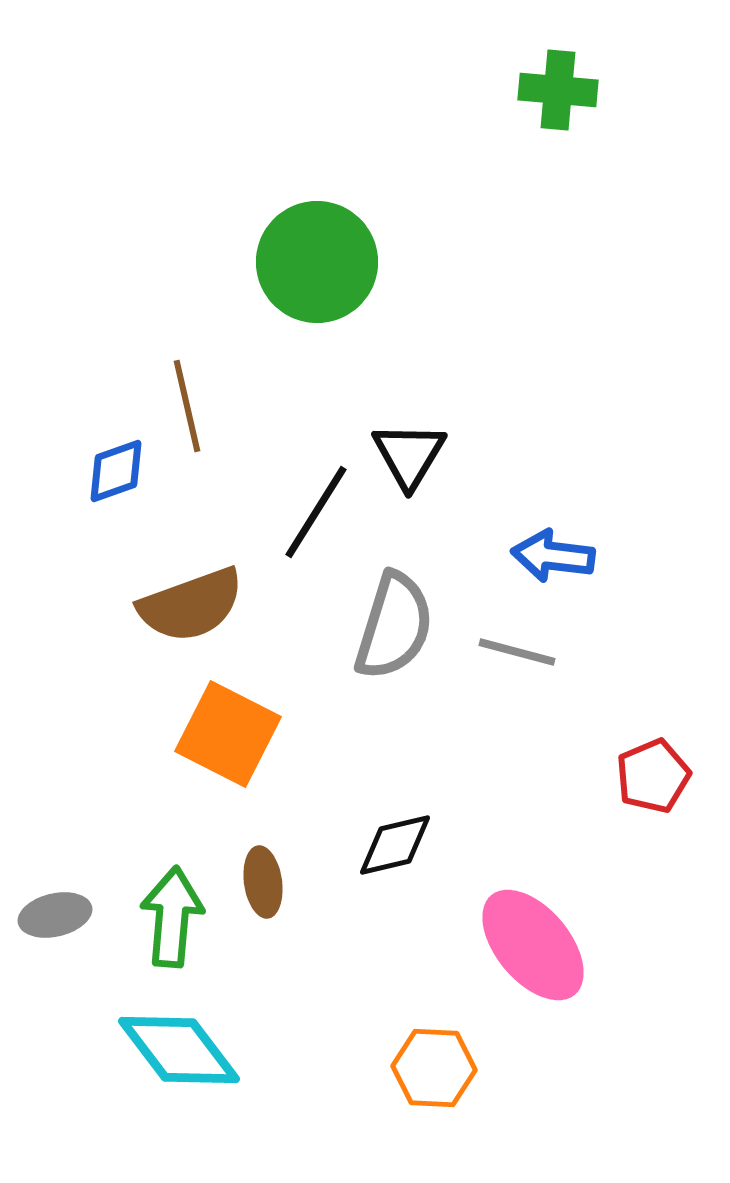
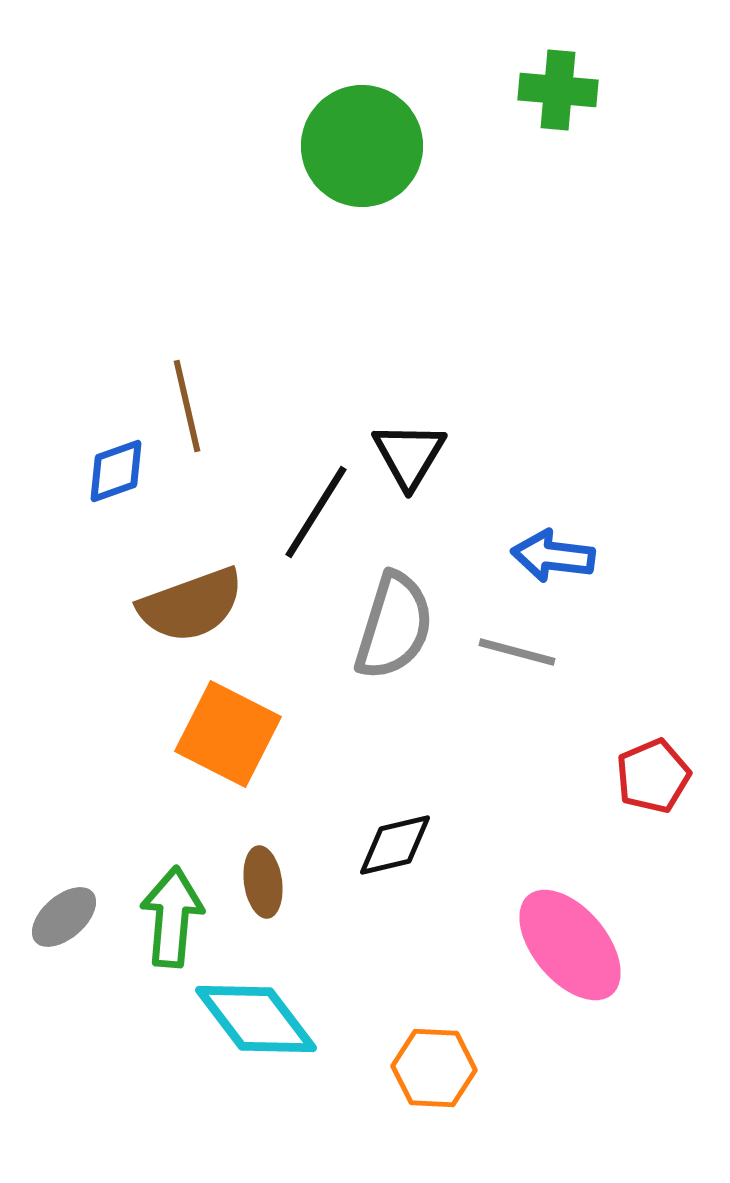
green circle: moved 45 px right, 116 px up
gray ellipse: moved 9 px right, 2 px down; rotated 28 degrees counterclockwise
pink ellipse: moved 37 px right
cyan diamond: moved 77 px right, 31 px up
